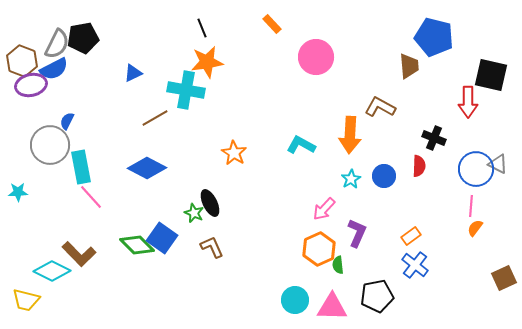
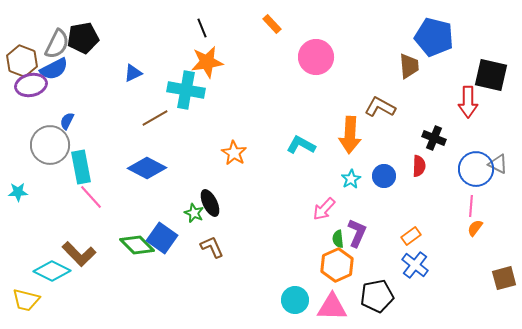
orange hexagon at (319, 249): moved 18 px right, 16 px down
green semicircle at (338, 265): moved 26 px up
brown square at (504, 278): rotated 10 degrees clockwise
